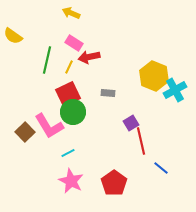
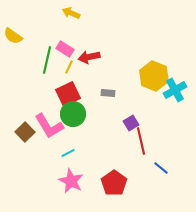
pink rectangle: moved 9 px left, 6 px down
green circle: moved 2 px down
